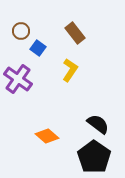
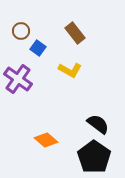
yellow L-shape: rotated 85 degrees clockwise
orange diamond: moved 1 px left, 4 px down
